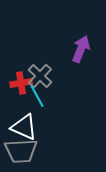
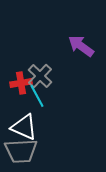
purple arrow: moved 3 px up; rotated 76 degrees counterclockwise
